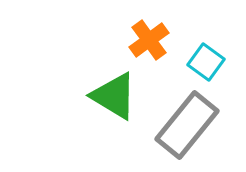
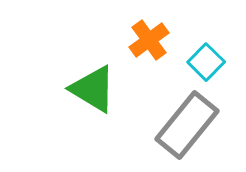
cyan square: rotated 9 degrees clockwise
green triangle: moved 21 px left, 7 px up
